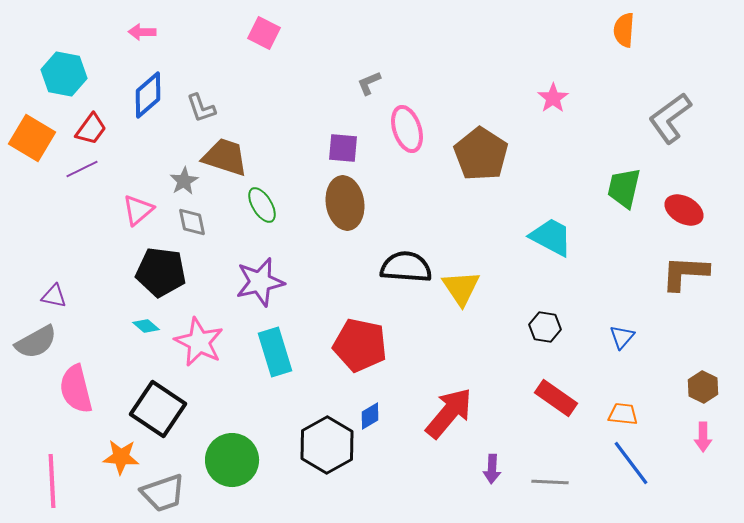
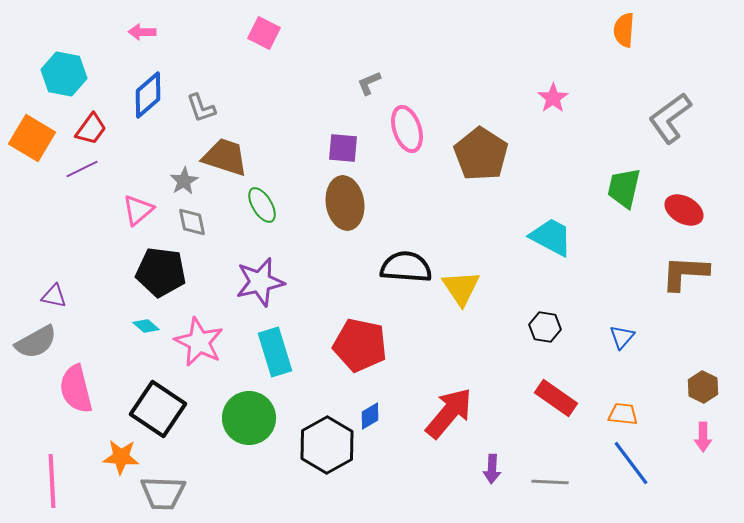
green circle at (232, 460): moved 17 px right, 42 px up
gray trapezoid at (163, 493): rotated 21 degrees clockwise
